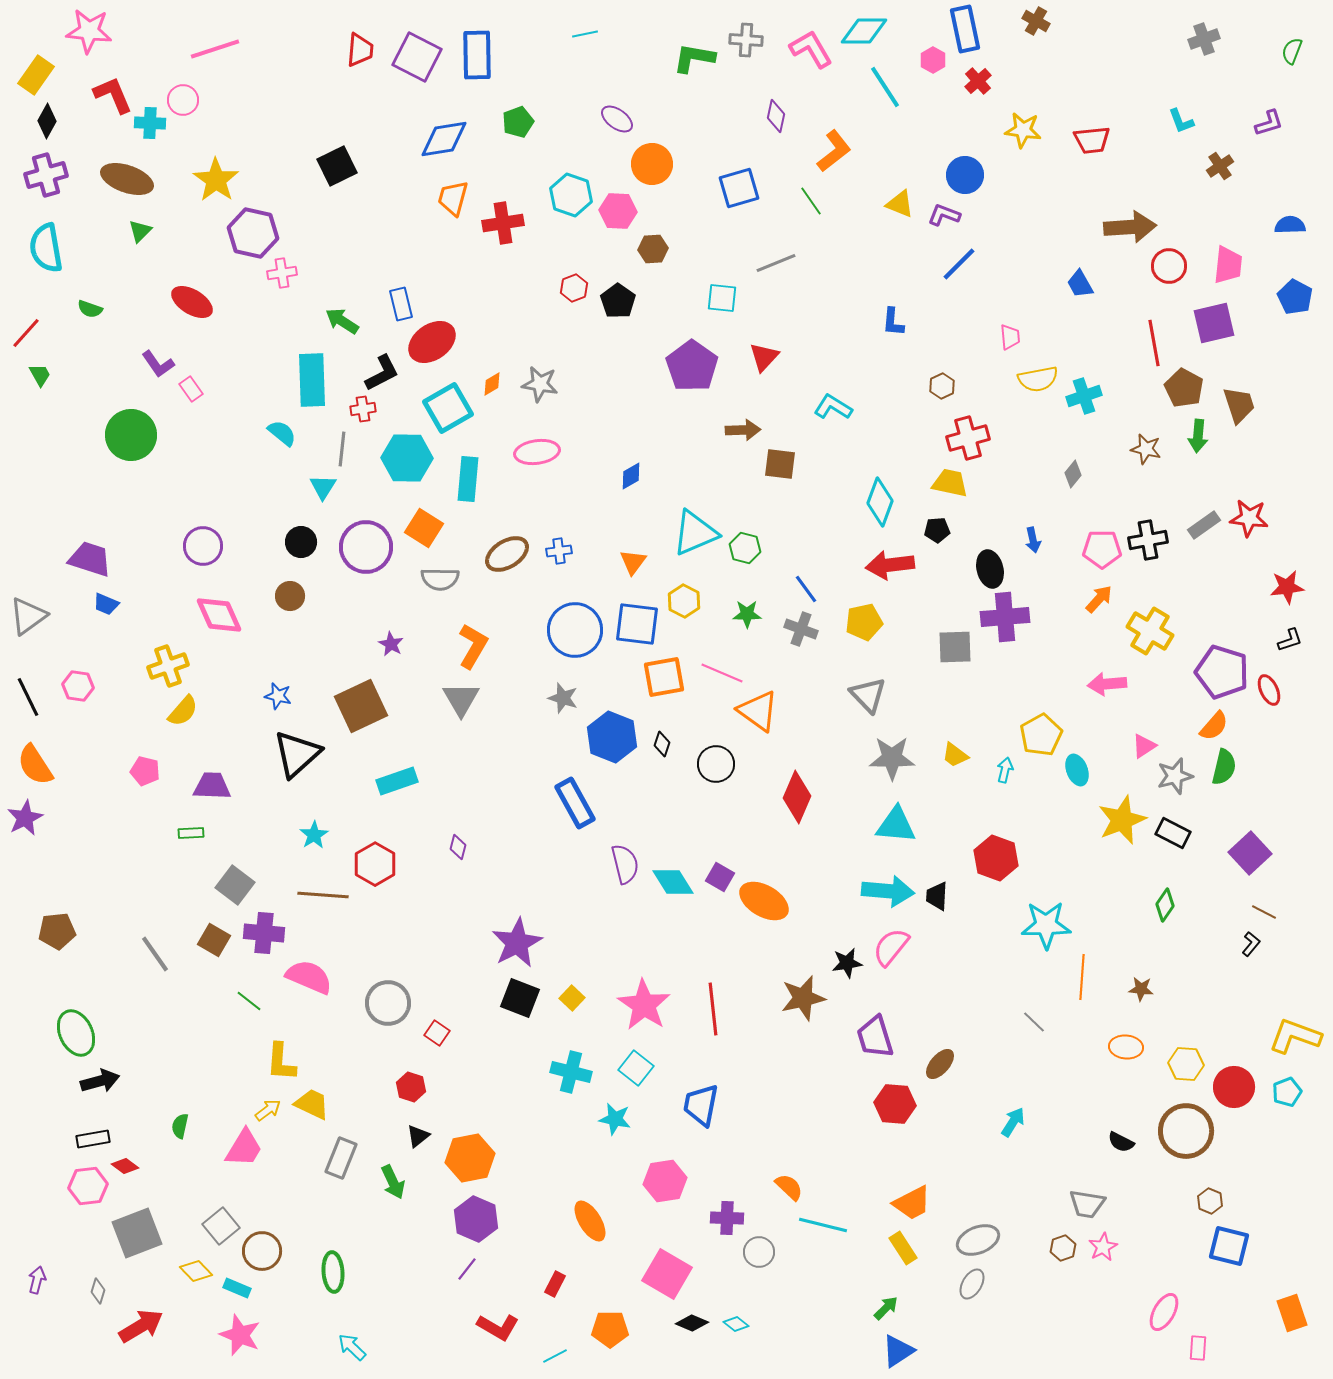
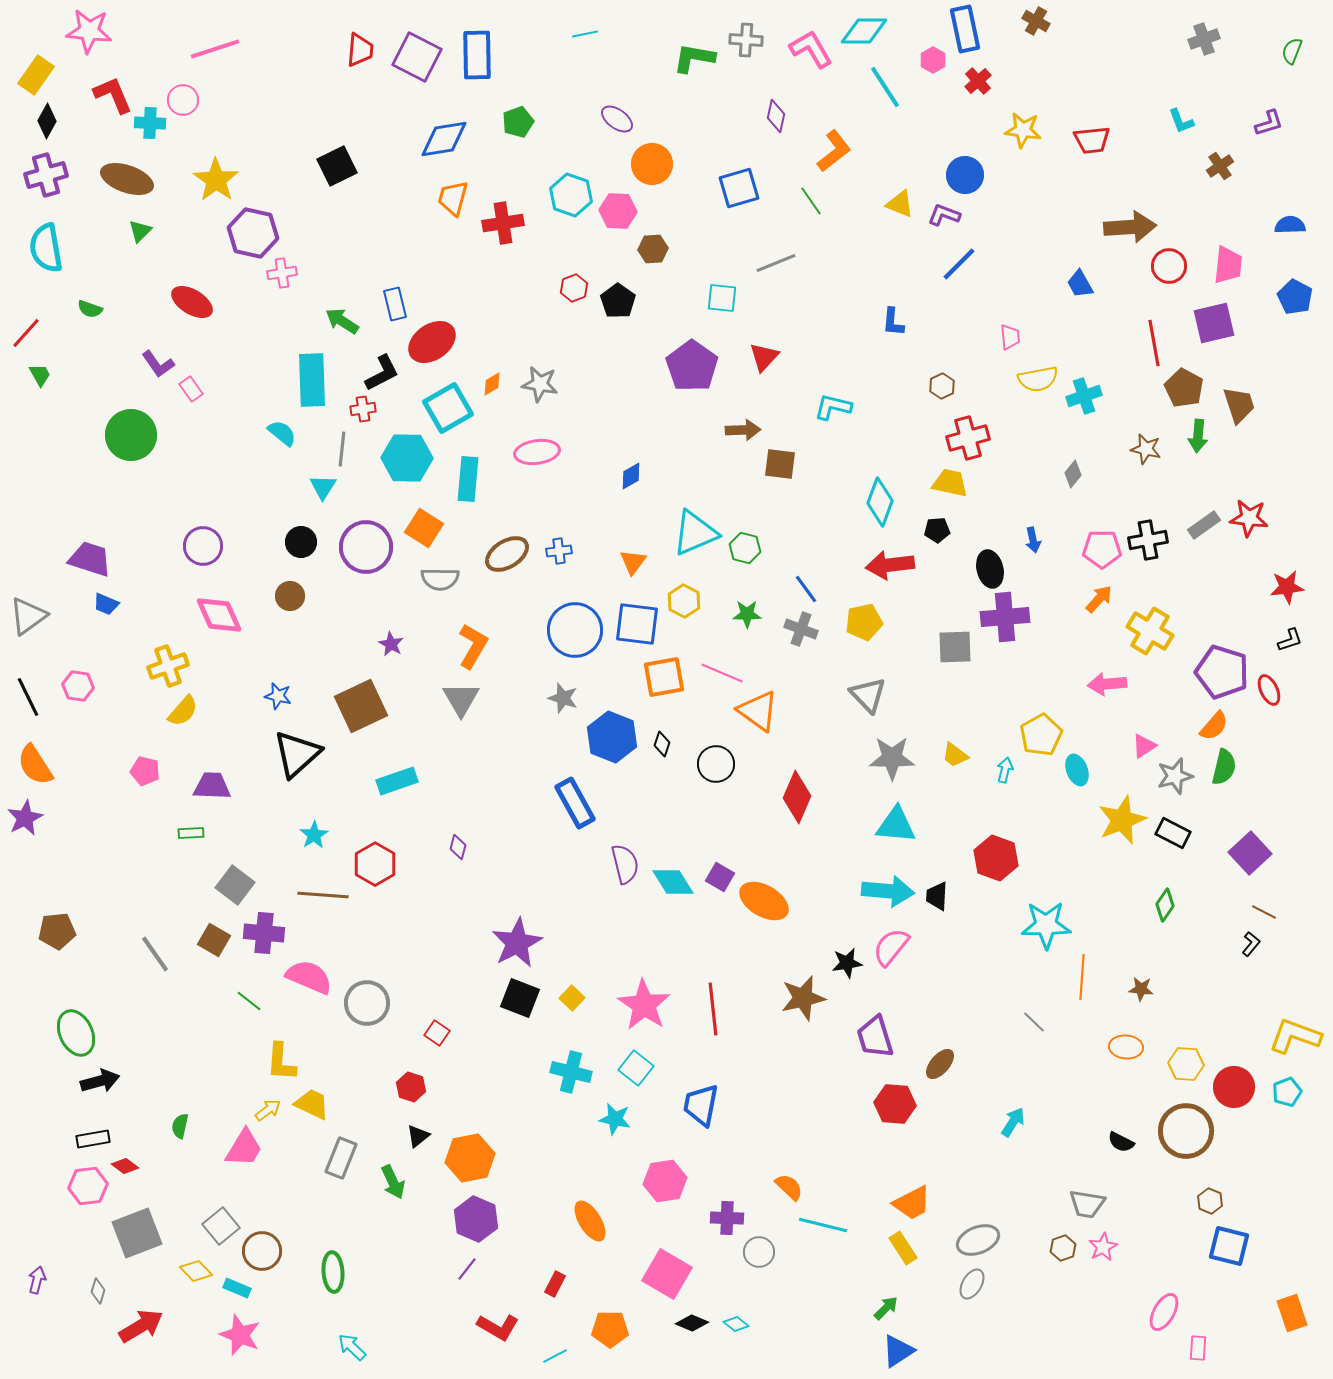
blue rectangle at (401, 304): moved 6 px left
cyan L-shape at (833, 407): rotated 18 degrees counterclockwise
gray circle at (388, 1003): moved 21 px left
